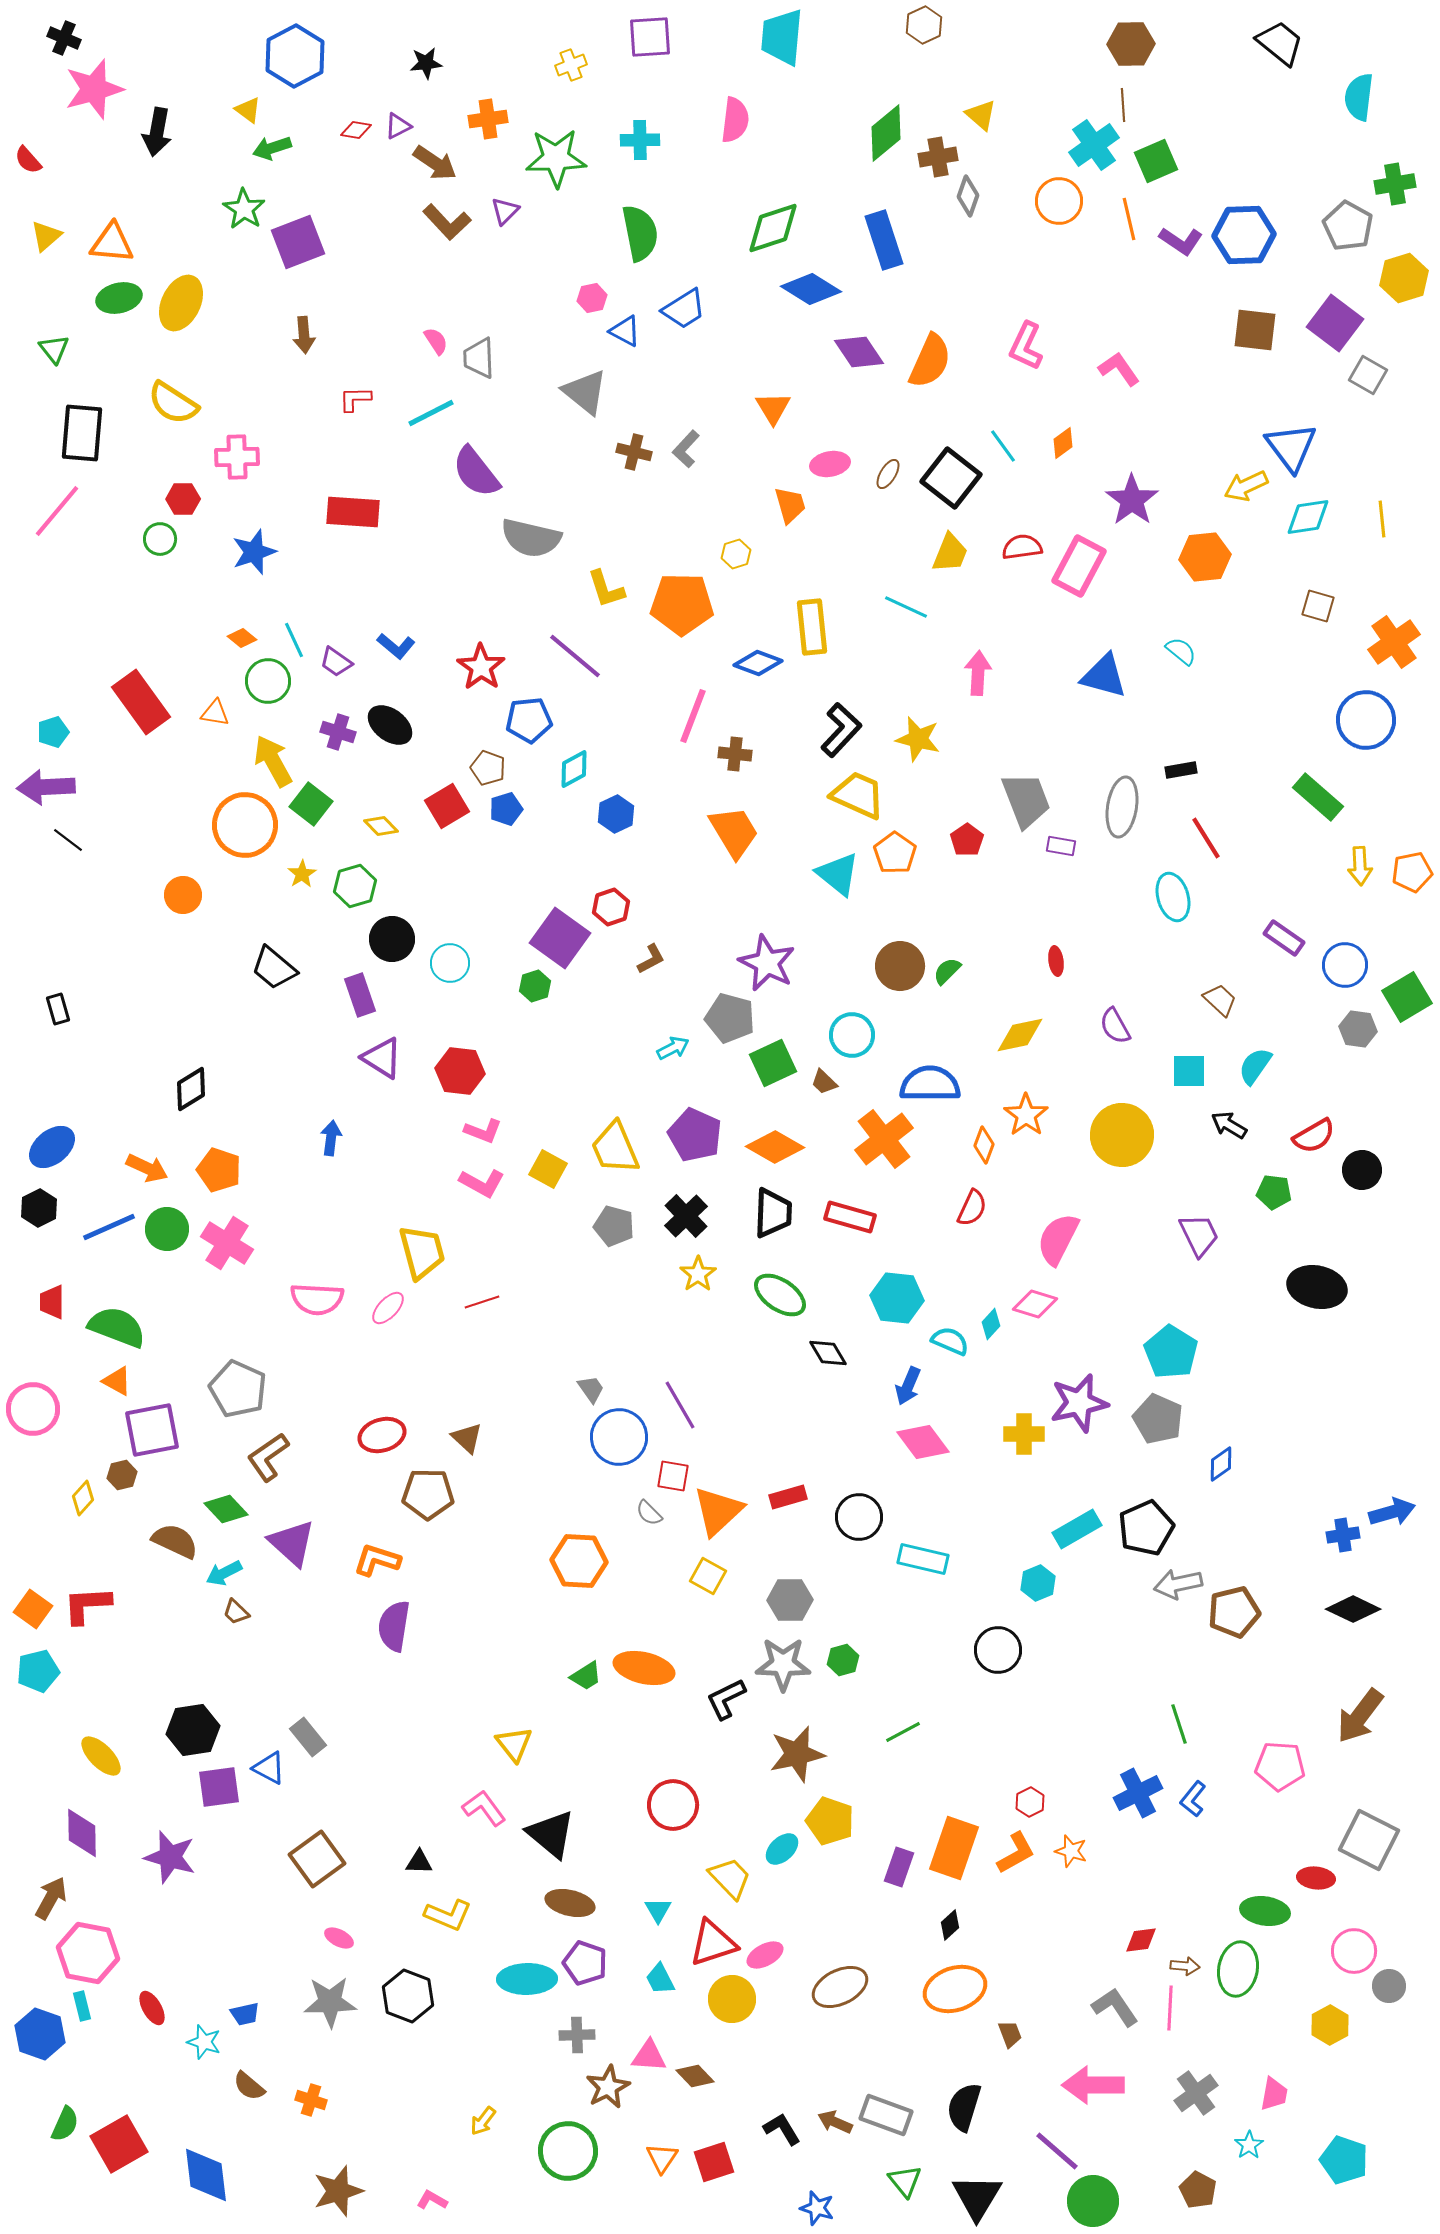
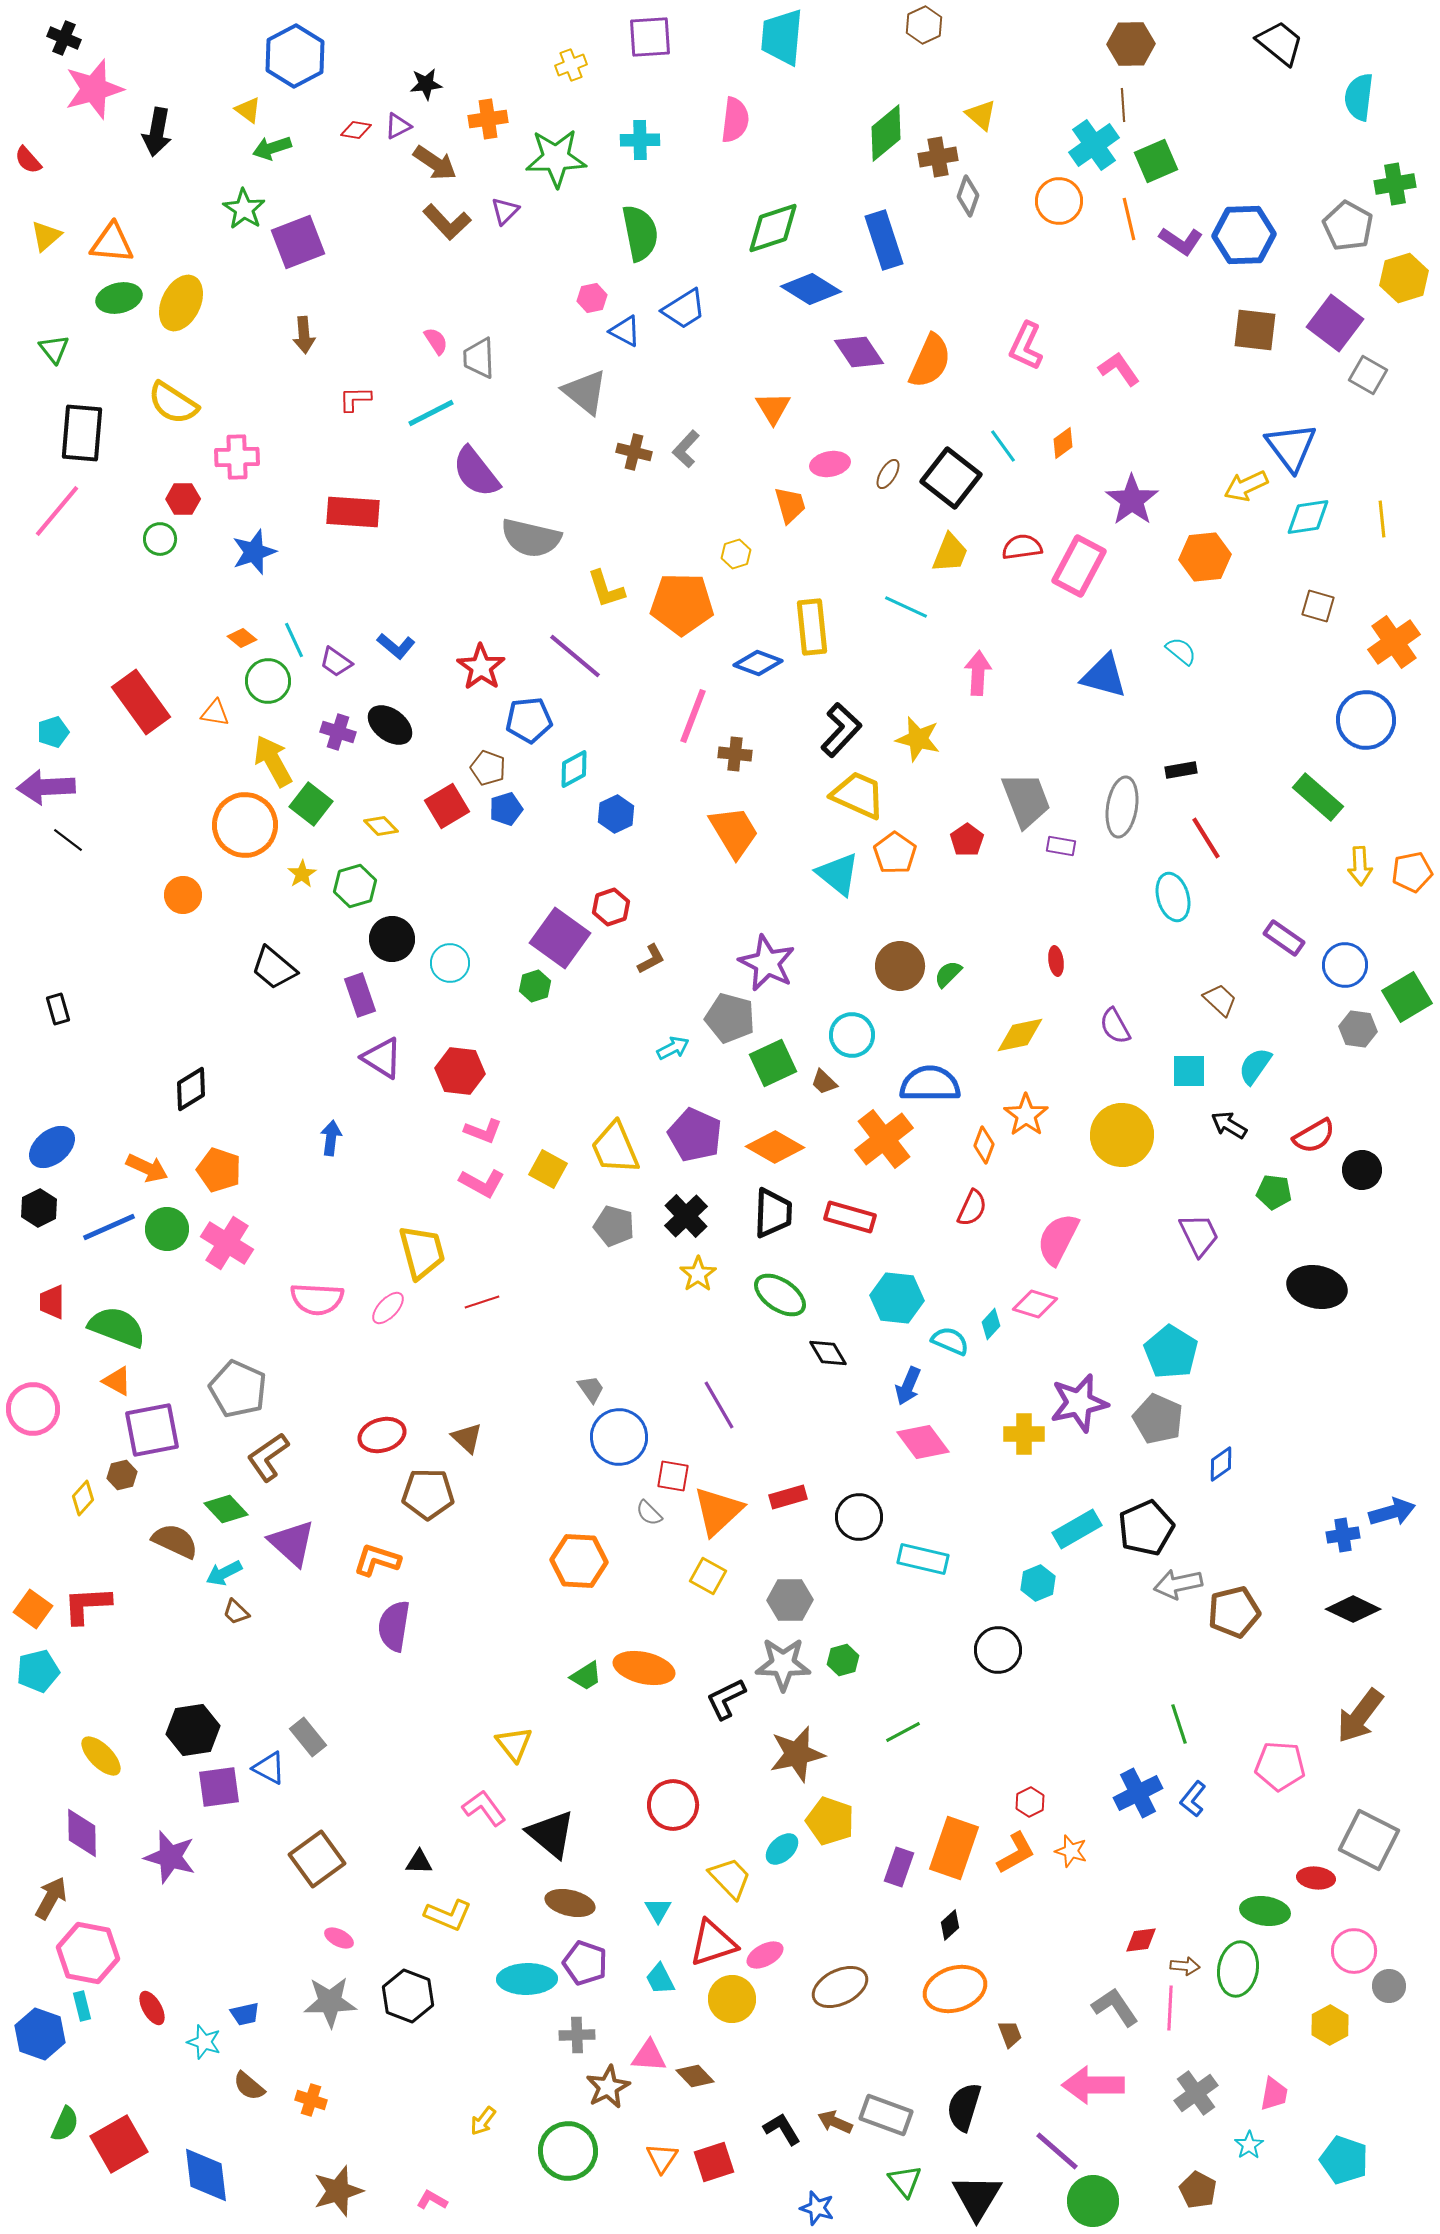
black star at (426, 63): moved 21 px down
green semicircle at (947, 971): moved 1 px right, 3 px down
purple line at (680, 1405): moved 39 px right
